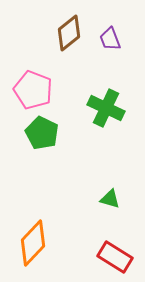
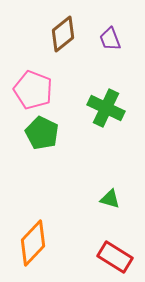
brown diamond: moved 6 px left, 1 px down
